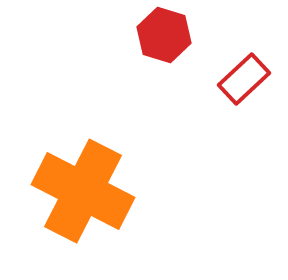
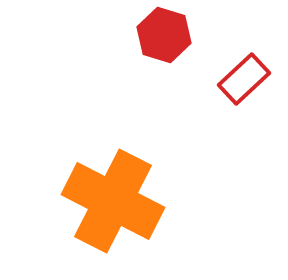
orange cross: moved 30 px right, 10 px down
